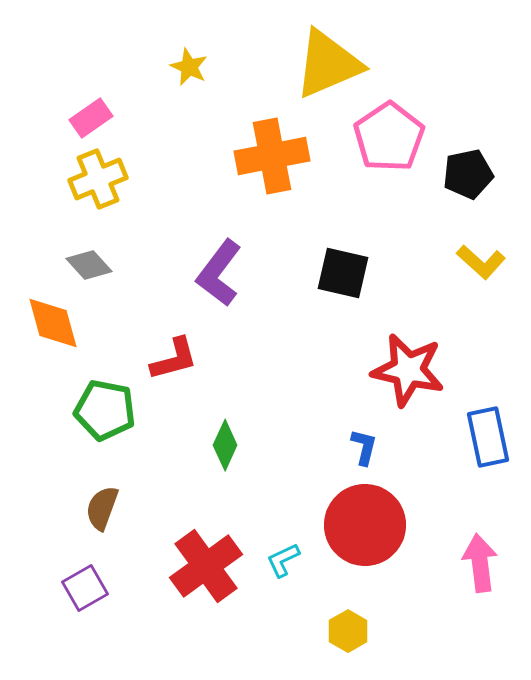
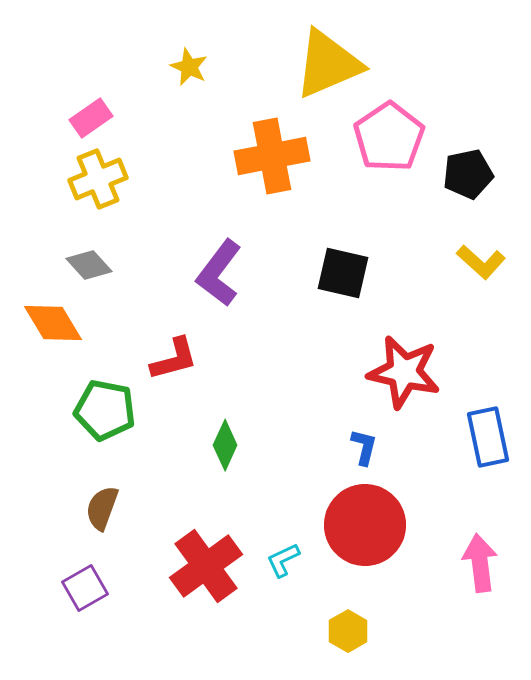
orange diamond: rotated 16 degrees counterclockwise
red star: moved 4 px left, 2 px down
